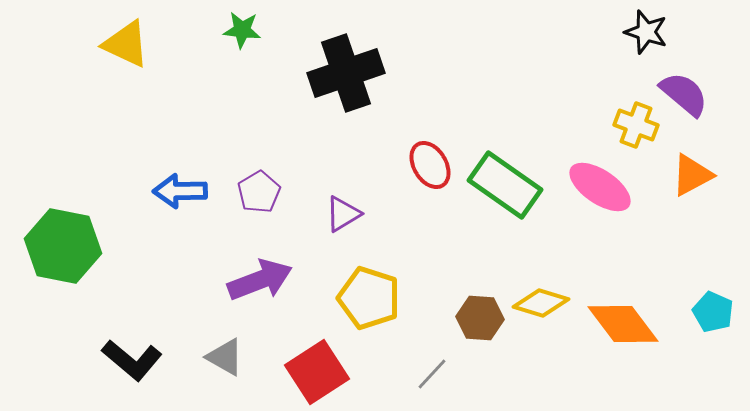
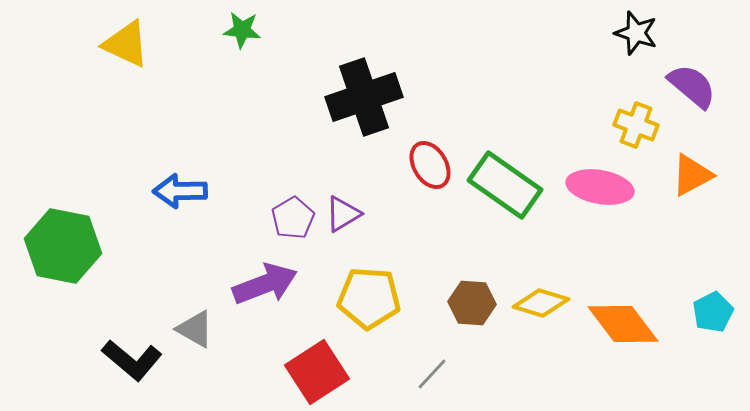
black star: moved 10 px left, 1 px down
black cross: moved 18 px right, 24 px down
purple semicircle: moved 8 px right, 8 px up
pink ellipse: rotated 24 degrees counterclockwise
purple pentagon: moved 34 px right, 26 px down
purple arrow: moved 5 px right, 4 px down
yellow pentagon: rotated 14 degrees counterclockwise
cyan pentagon: rotated 21 degrees clockwise
brown hexagon: moved 8 px left, 15 px up
gray triangle: moved 30 px left, 28 px up
